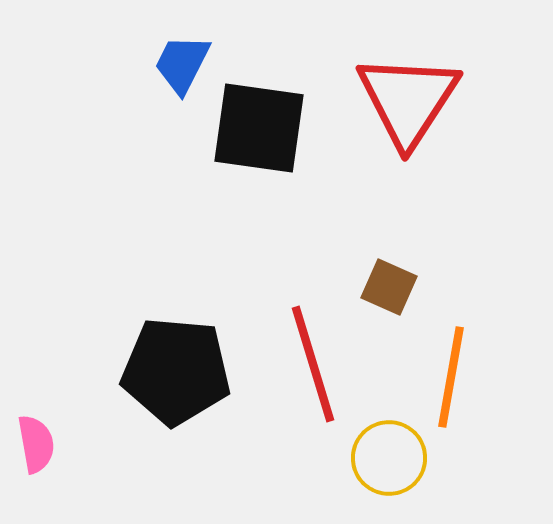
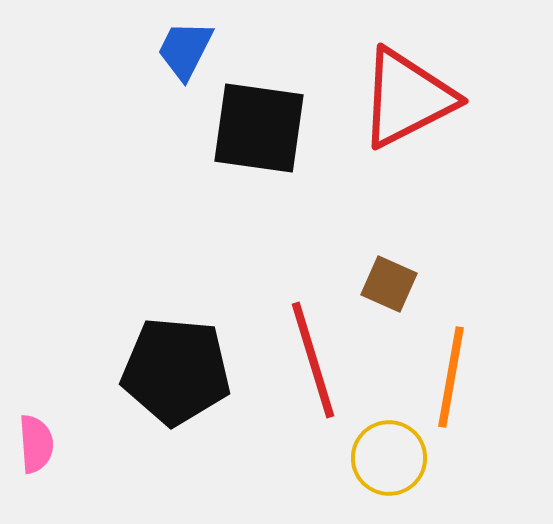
blue trapezoid: moved 3 px right, 14 px up
red triangle: moved 1 px left, 2 px up; rotated 30 degrees clockwise
brown square: moved 3 px up
red line: moved 4 px up
pink semicircle: rotated 6 degrees clockwise
